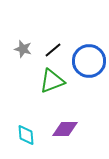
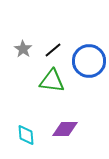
gray star: rotated 18 degrees clockwise
green triangle: rotated 28 degrees clockwise
